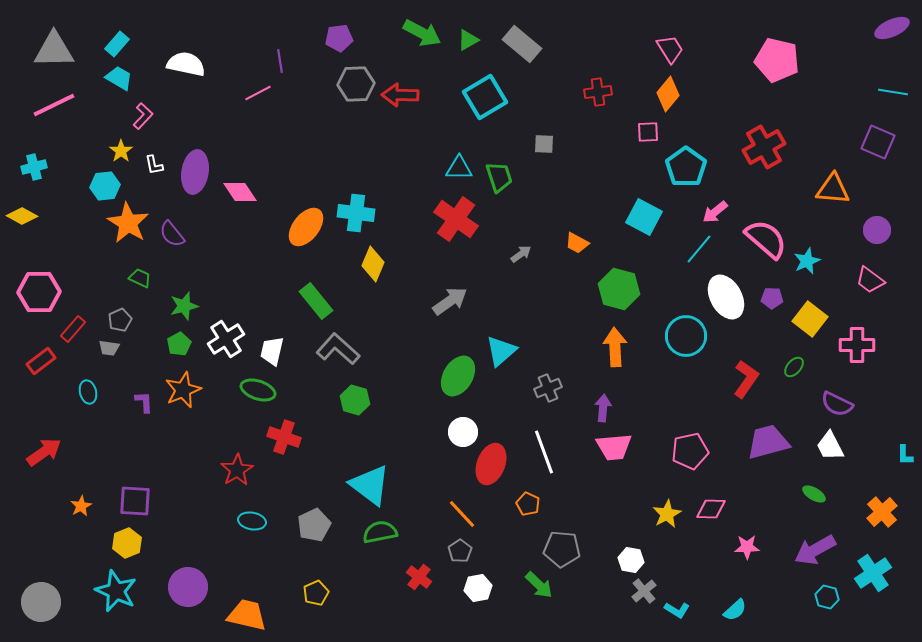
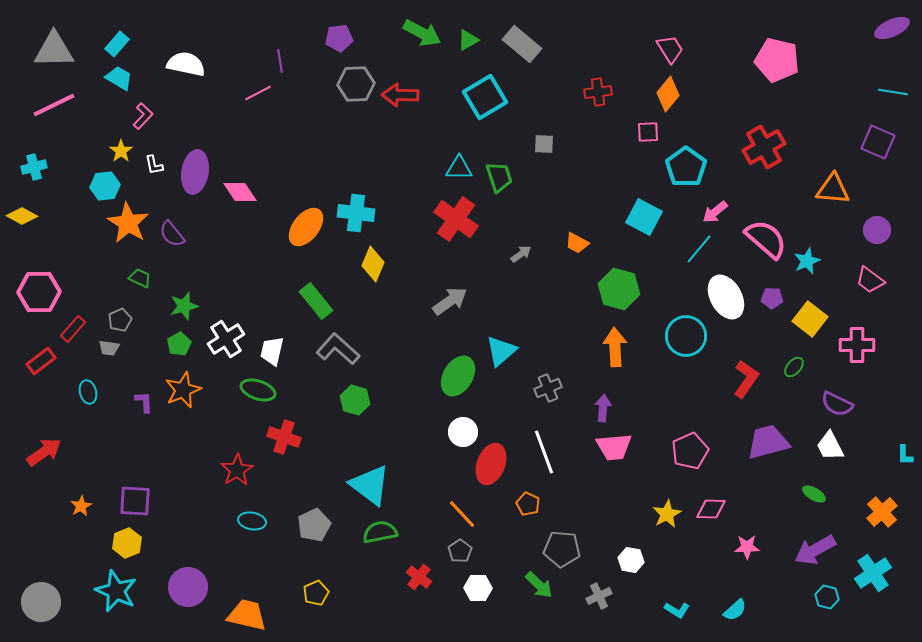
pink pentagon at (690, 451): rotated 12 degrees counterclockwise
white hexagon at (478, 588): rotated 12 degrees clockwise
gray cross at (644, 591): moved 45 px left, 5 px down; rotated 15 degrees clockwise
